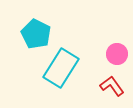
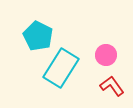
cyan pentagon: moved 2 px right, 2 px down
pink circle: moved 11 px left, 1 px down
